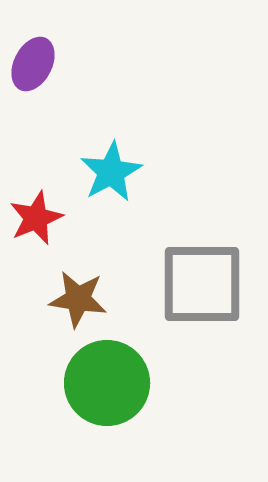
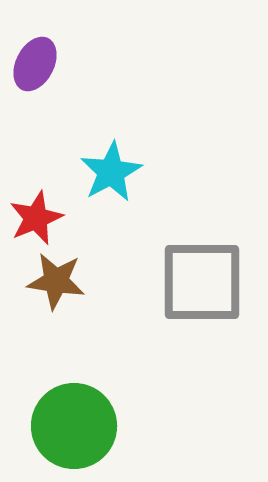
purple ellipse: moved 2 px right
gray square: moved 2 px up
brown star: moved 22 px left, 18 px up
green circle: moved 33 px left, 43 px down
